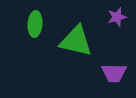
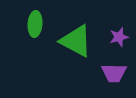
purple star: moved 2 px right, 20 px down
green triangle: rotated 15 degrees clockwise
